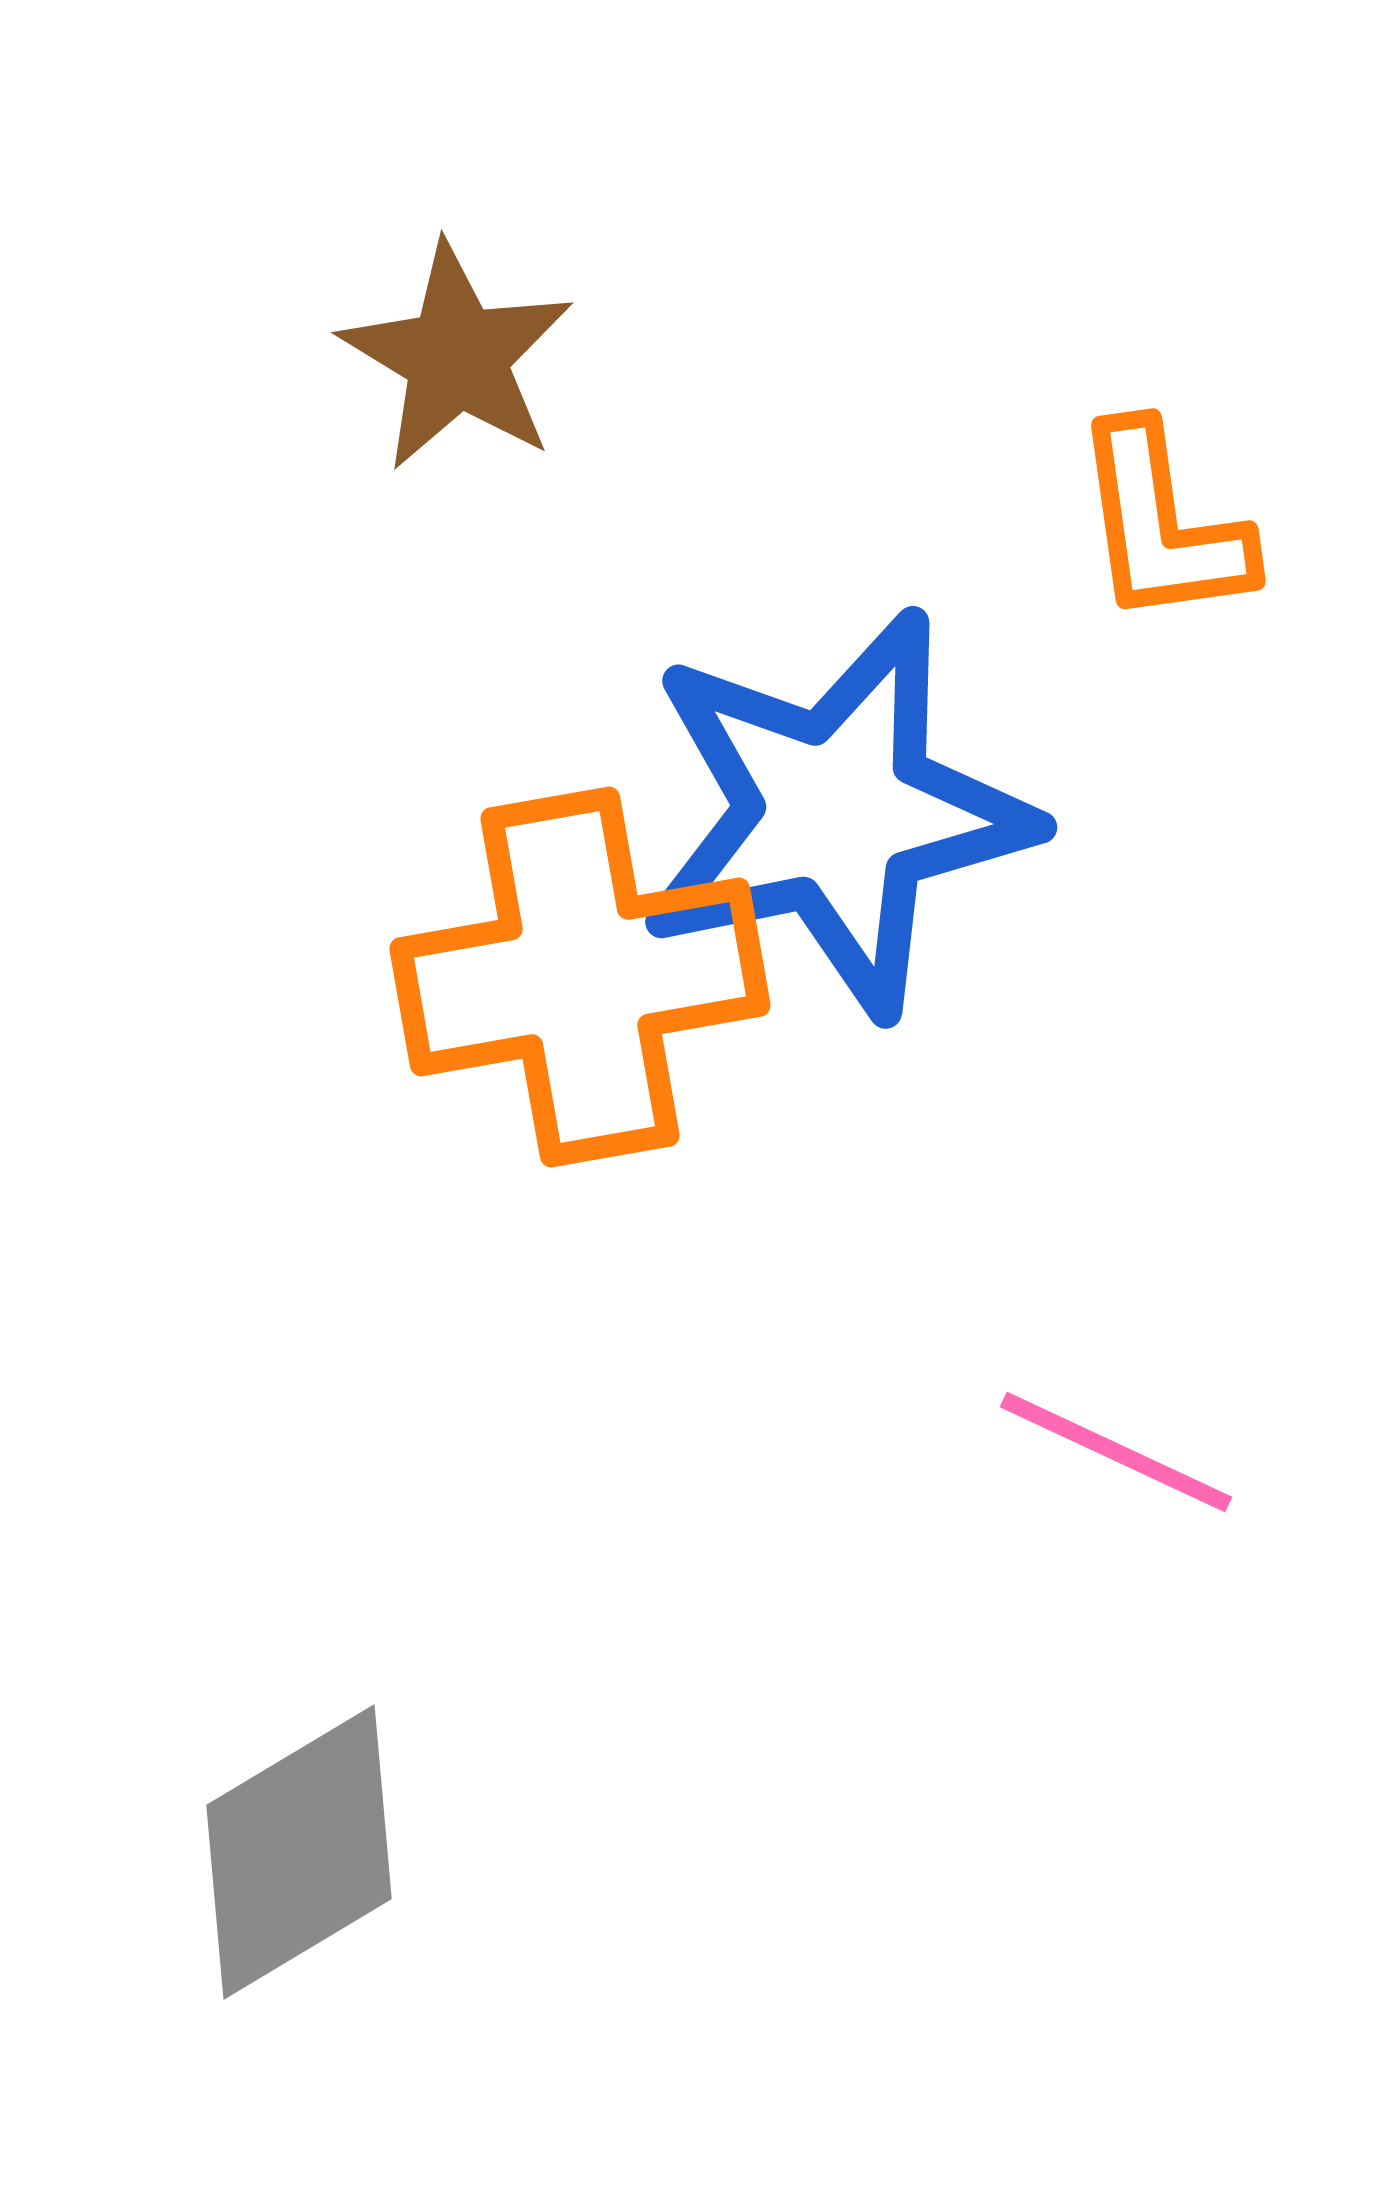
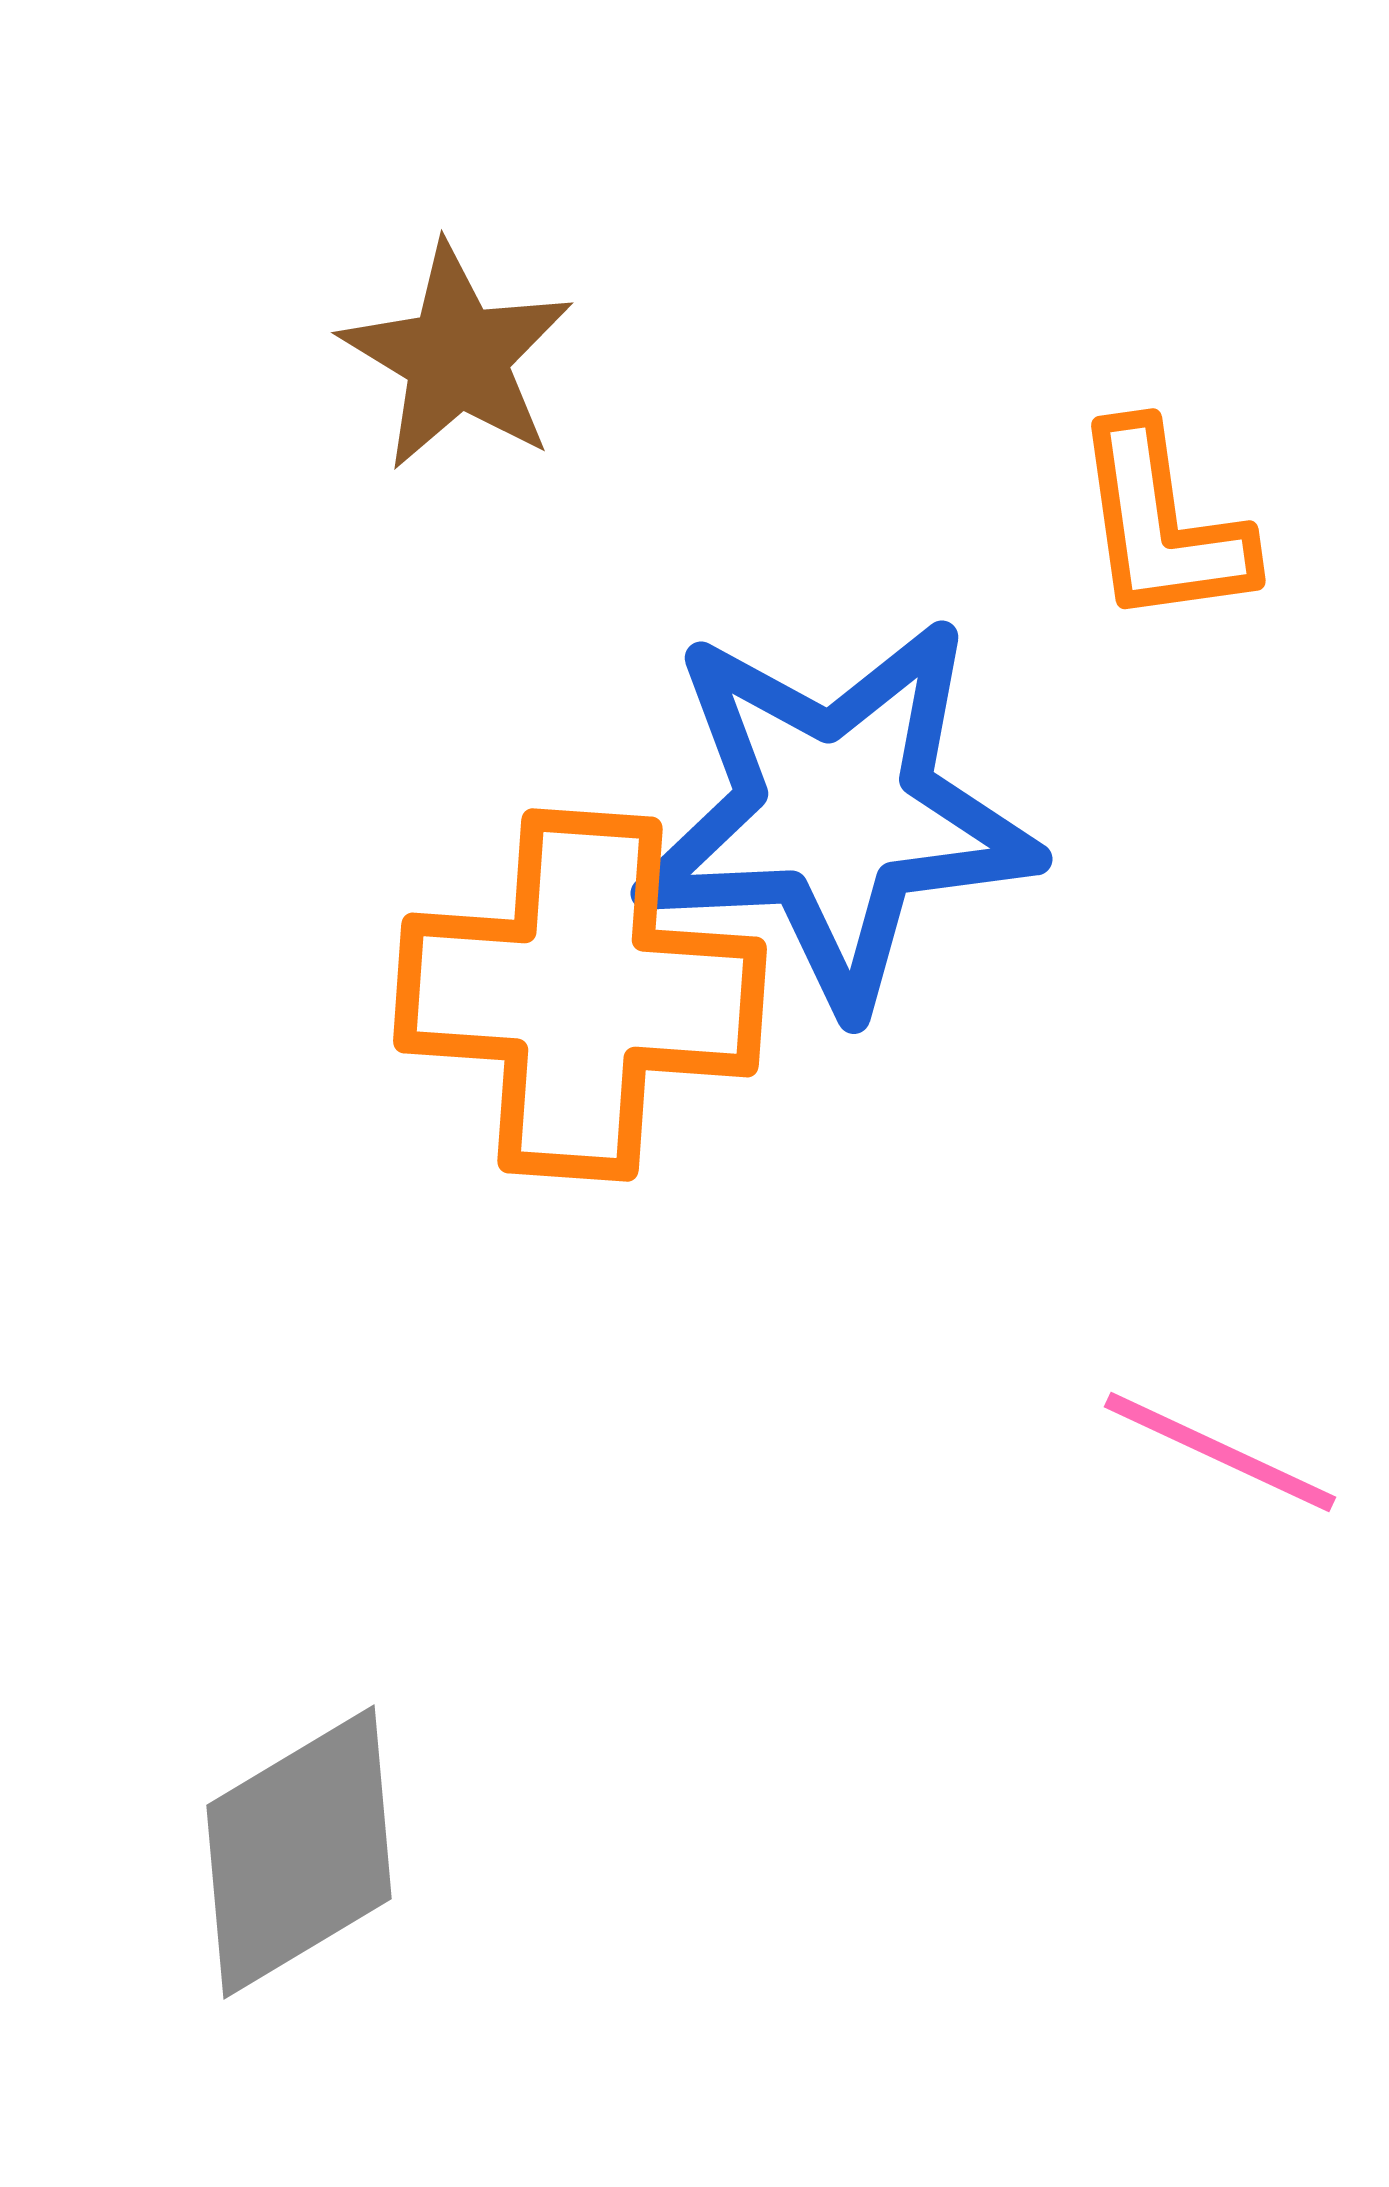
blue star: rotated 9 degrees clockwise
orange cross: moved 18 px down; rotated 14 degrees clockwise
pink line: moved 104 px right
